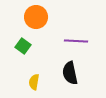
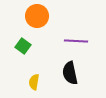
orange circle: moved 1 px right, 1 px up
